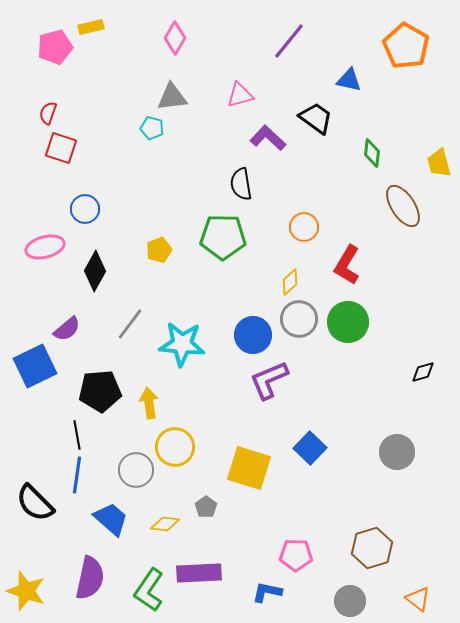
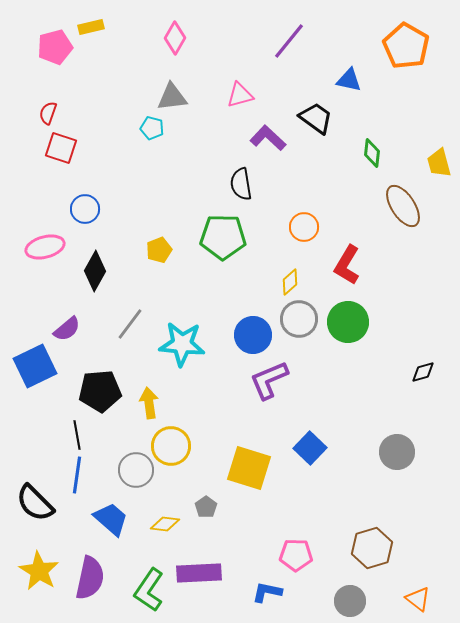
yellow circle at (175, 447): moved 4 px left, 1 px up
yellow star at (26, 591): moved 13 px right, 20 px up; rotated 12 degrees clockwise
